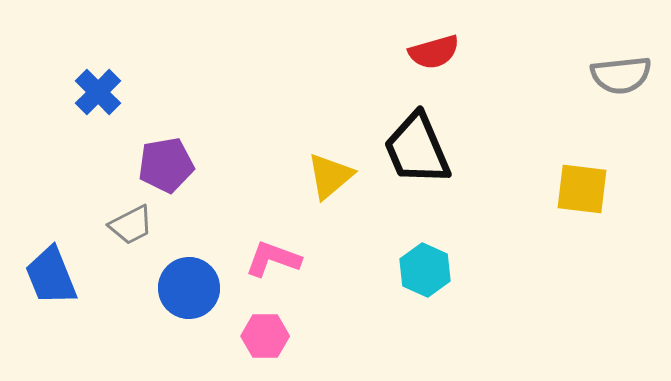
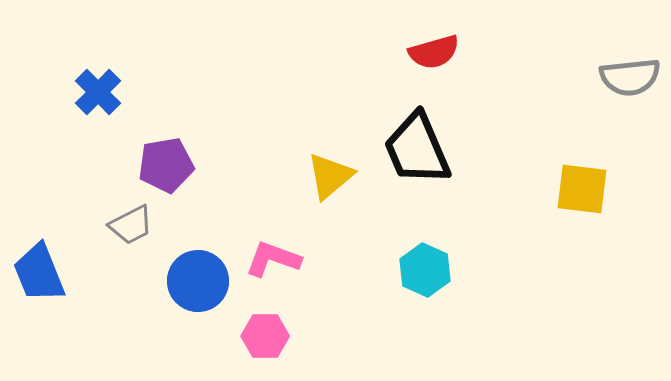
gray semicircle: moved 9 px right, 2 px down
blue trapezoid: moved 12 px left, 3 px up
blue circle: moved 9 px right, 7 px up
